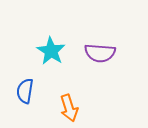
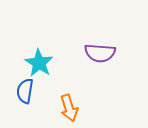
cyan star: moved 12 px left, 12 px down
